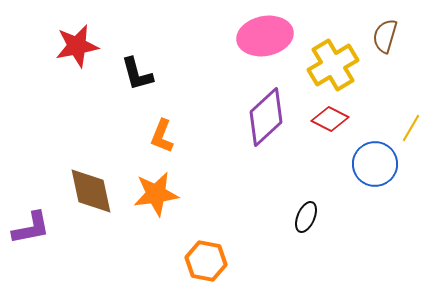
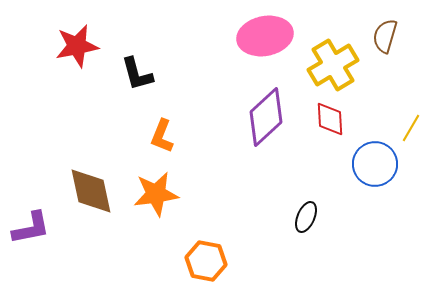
red diamond: rotated 60 degrees clockwise
